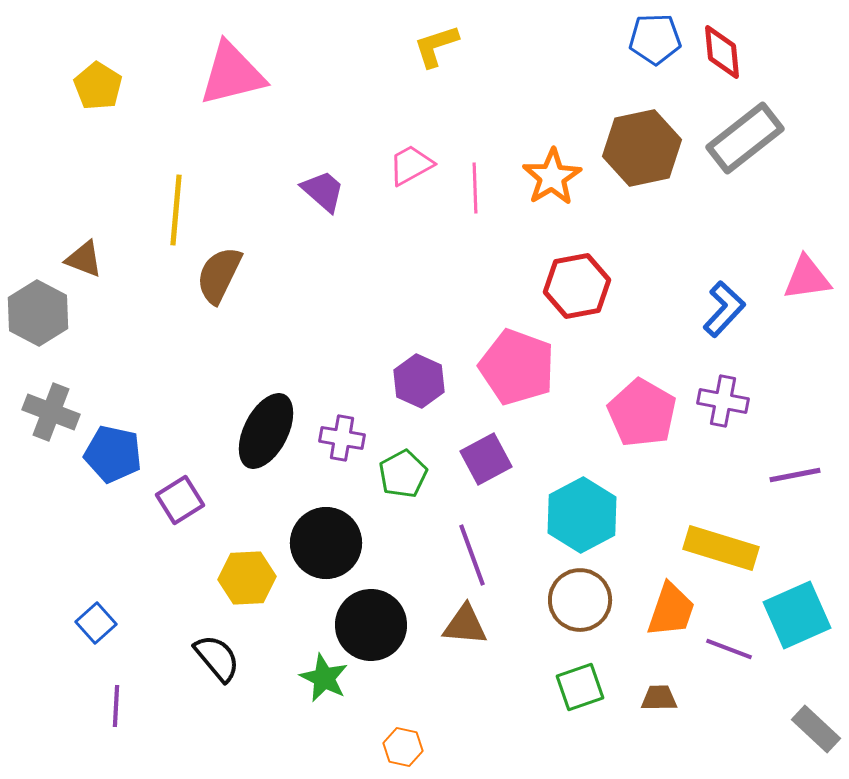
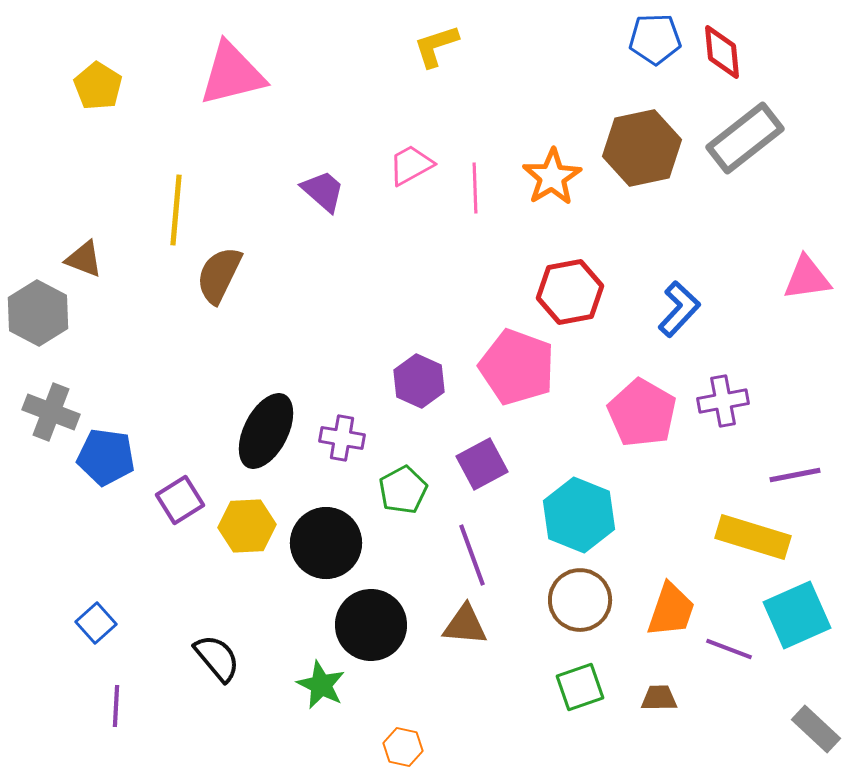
red hexagon at (577, 286): moved 7 px left, 6 px down
blue L-shape at (724, 309): moved 45 px left
purple cross at (723, 401): rotated 21 degrees counterclockwise
blue pentagon at (113, 454): moved 7 px left, 3 px down; rotated 4 degrees counterclockwise
purple square at (486, 459): moved 4 px left, 5 px down
green pentagon at (403, 474): moved 16 px down
cyan hexagon at (582, 515): moved 3 px left; rotated 10 degrees counterclockwise
yellow rectangle at (721, 548): moved 32 px right, 11 px up
yellow hexagon at (247, 578): moved 52 px up
green star at (324, 678): moved 3 px left, 7 px down
